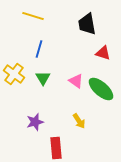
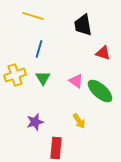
black trapezoid: moved 4 px left, 1 px down
yellow cross: moved 1 px right, 1 px down; rotated 35 degrees clockwise
green ellipse: moved 1 px left, 2 px down
red rectangle: rotated 10 degrees clockwise
